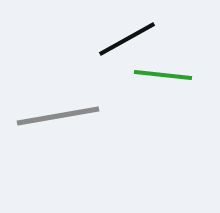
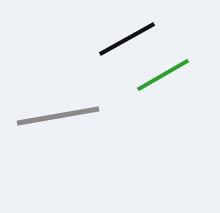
green line: rotated 36 degrees counterclockwise
